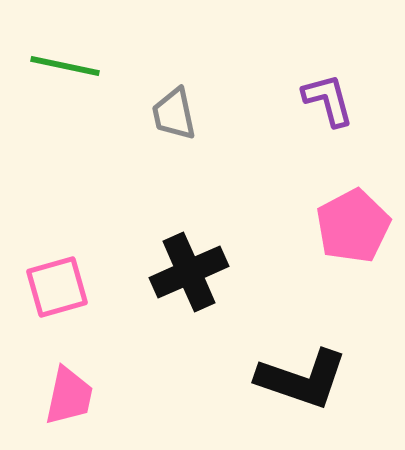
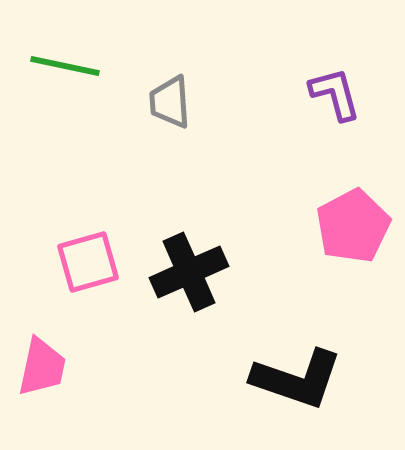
purple L-shape: moved 7 px right, 6 px up
gray trapezoid: moved 4 px left, 12 px up; rotated 8 degrees clockwise
pink square: moved 31 px right, 25 px up
black L-shape: moved 5 px left
pink trapezoid: moved 27 px left, 29 px up
